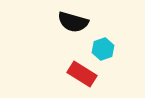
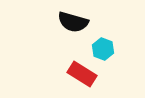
cyan hexagon: rotated 20 degrees counterclockwise
